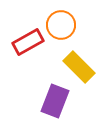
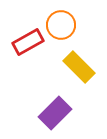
purple rectangle: moved 12 px down; rotated 24 degrees clockwise
